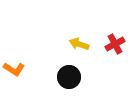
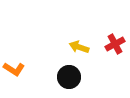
yellow arrow: moved 3 px down
